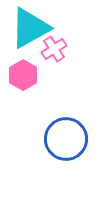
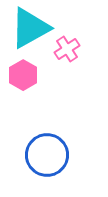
pink cross: moved 13 px right
blue circle: moved 19 px left, 16 px down
